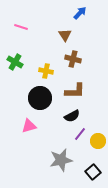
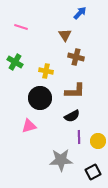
brown cross: moved 3 px right, 2 px up
purple line: moved 1 px left, 3 px down; rotated 40 degrees counterclockwise
gray star: rotated 10 degrees clockwise
black square: rotated 14 degrees clockwise
